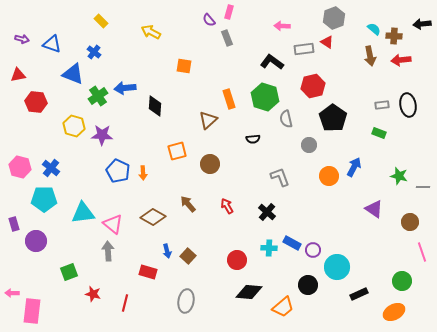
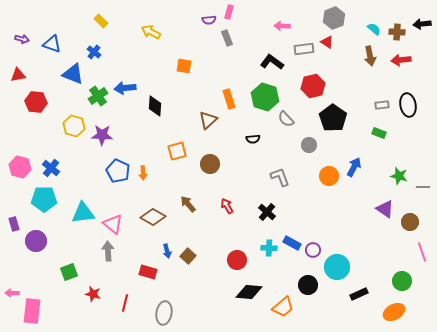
purple semicircle at (209, 20): rotated 56 degrees counterclockwise
brown cross at (394, 36): moved 3 px right, 4 px up
gray semicircle at (286, 119): rotated 30 degrees counterclockwise
purple triangle at (374, 209): moved 11 px right
gray ellipse at (186, 301): moved 22 px left, 12 px down
